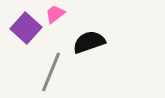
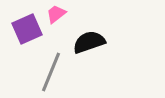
pink trapezoid: moved 1 px right
purple square: moved 1 px right, 1 px down; rotated 24 degrees clockwise
